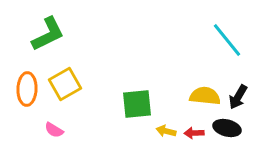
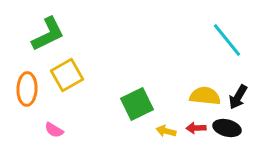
yellow square: moved 2 px right, 9 px up
green square: rotated 20 degrees counterclockwise
red arrow: moved 2 px right, 5 px up
